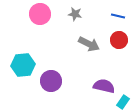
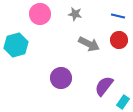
cyan hexagon: moved 7 px left, 20 px up; rotated 10 degrees counterclockwise
purple circle: moved 10 px right, 3 px up
purple semicircle: rotated 65 degrees counterclockwise
